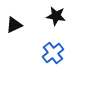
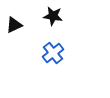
black star: moved 3 px left
